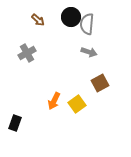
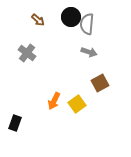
gray cross: rotated 24 degrees counterclockwise
